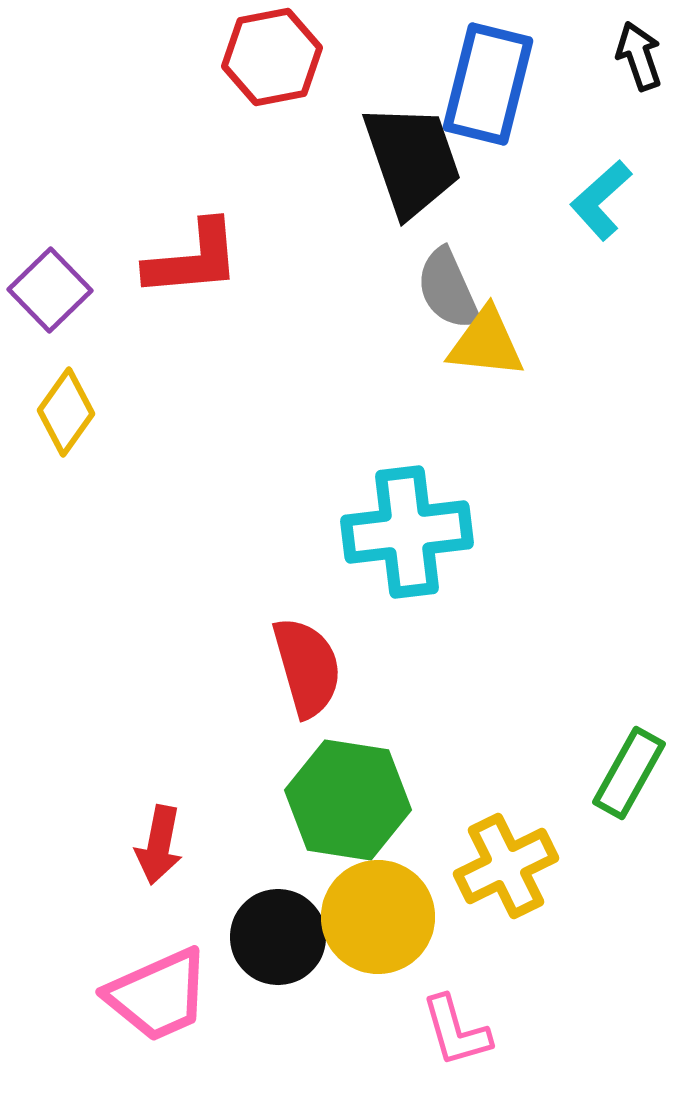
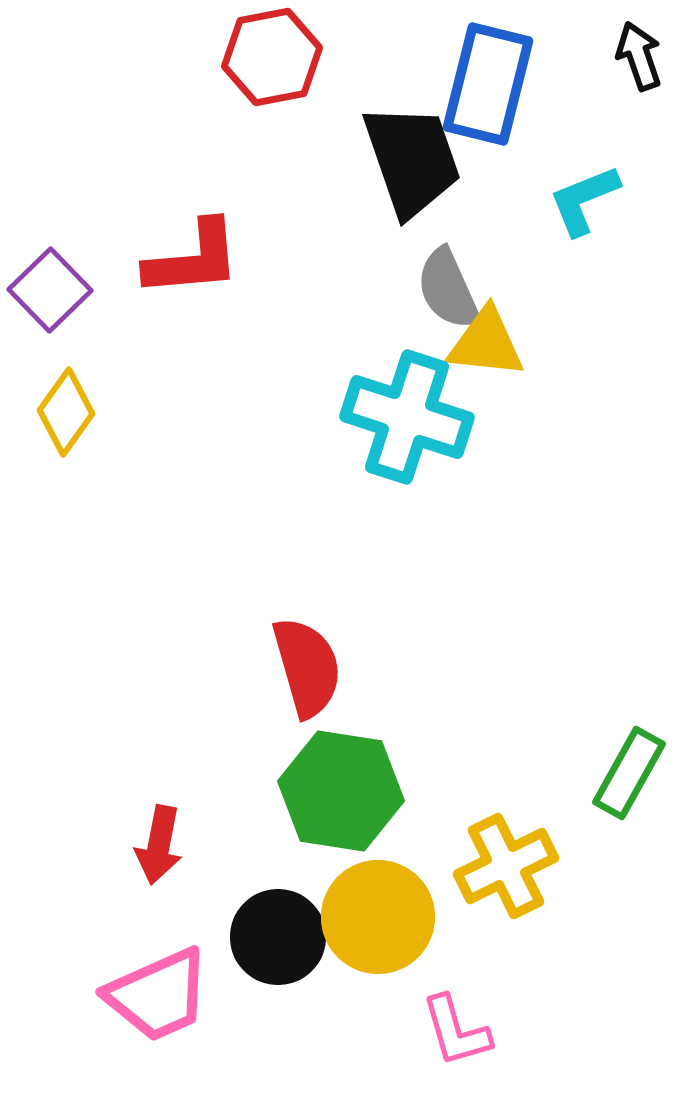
cyan L-shape: moved 17 px left; rotated 20 degrees clockwise
cyan cross: moved 115 px up; rotated 25 degrees clockwise
green hexagon: moved 7 px left, 9 px up
